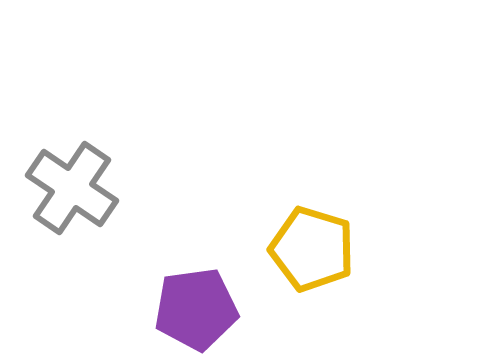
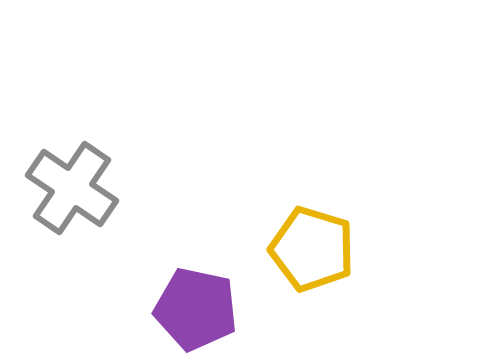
purple pentagon: rotated 20 degrees clockwise
